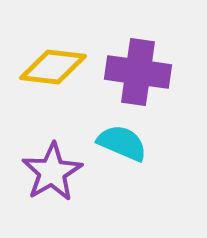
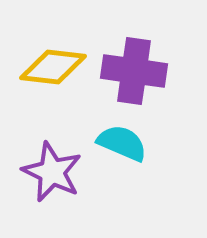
purple cross: moved 4 px left, 1 px up
purple star: rotated 16 degrees counterclockwise
